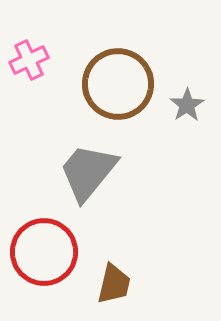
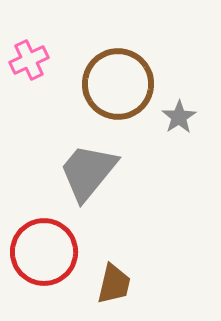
gray star: moved 8 px left, 12 px down
